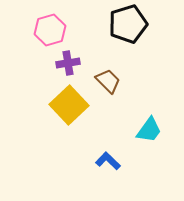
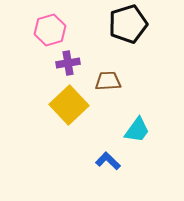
brown trapezoid: rotated 48 degrees counterclockwise
cyan trapezoid: moved 12 px left
